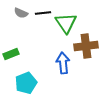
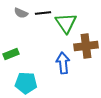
cyan pentagon: rotated 25 degrees clockwise
